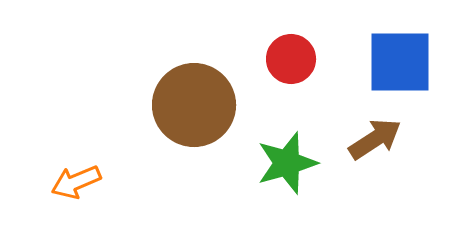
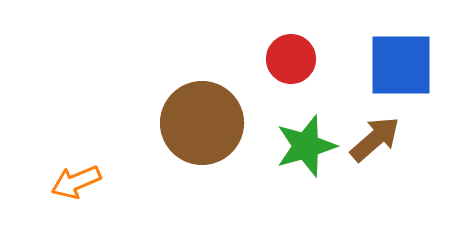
blue square: moved 1 px right, 3 px down
brown circle: moved 8 px right, 18 px down
brown arrow: rotated 8 degrees counterclockwise
green star: moved 19 px right, 17 px up
